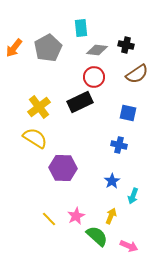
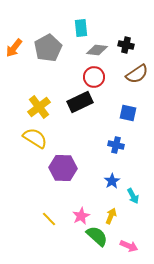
blue cross: moved 3 px left
cyan arrow: rotated 49 degrees counterclockwise
pink star: moved 5 px right
